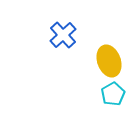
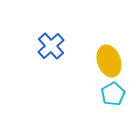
blue cross: moved 12 px left, 11 px down
